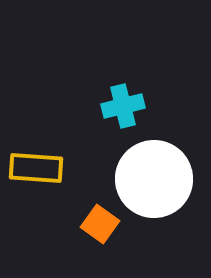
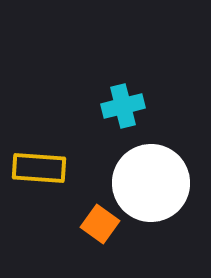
yellow rectangle: moved 3 px right
white circle: moved 3 px left, 4 px down
